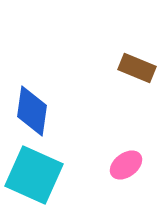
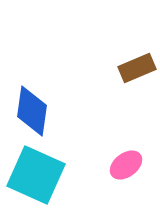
brown rectangle: rotated 45 degrees counterclockwise
cyan square: moved 2 px right
